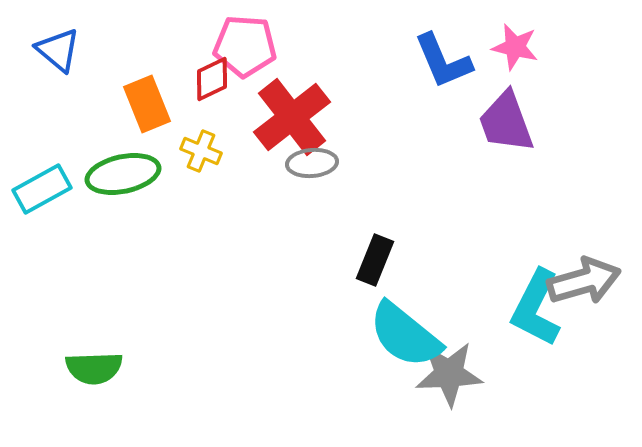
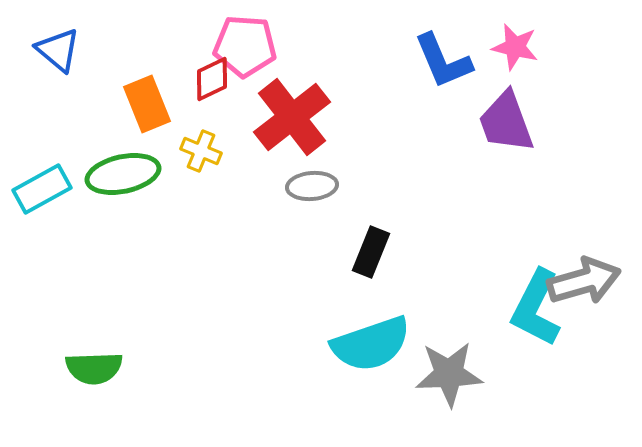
gray ellipse: moved 23 px down
black rectangle: moved 4 px left, 8 px up
cyan semicircle: moved 34 px left, 9 px down; rotated 58 degrees counterclockwise
